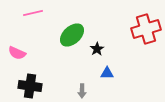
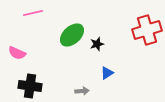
red cross: moved 1 px right, 1 px down
black star: moved 5 px up; rotated 16 degrees clockwise
blue triangle: rotated 32 degrees counterclockwise
gray arrow: rotated 96 degrees counterclockwise
